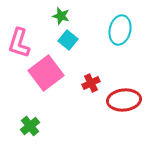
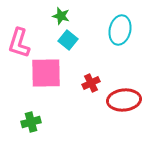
pink square: rotated 36 degrees clockwise
green cross: moved 1 px right, 4 px up; rotated 24 degrees clockwise
